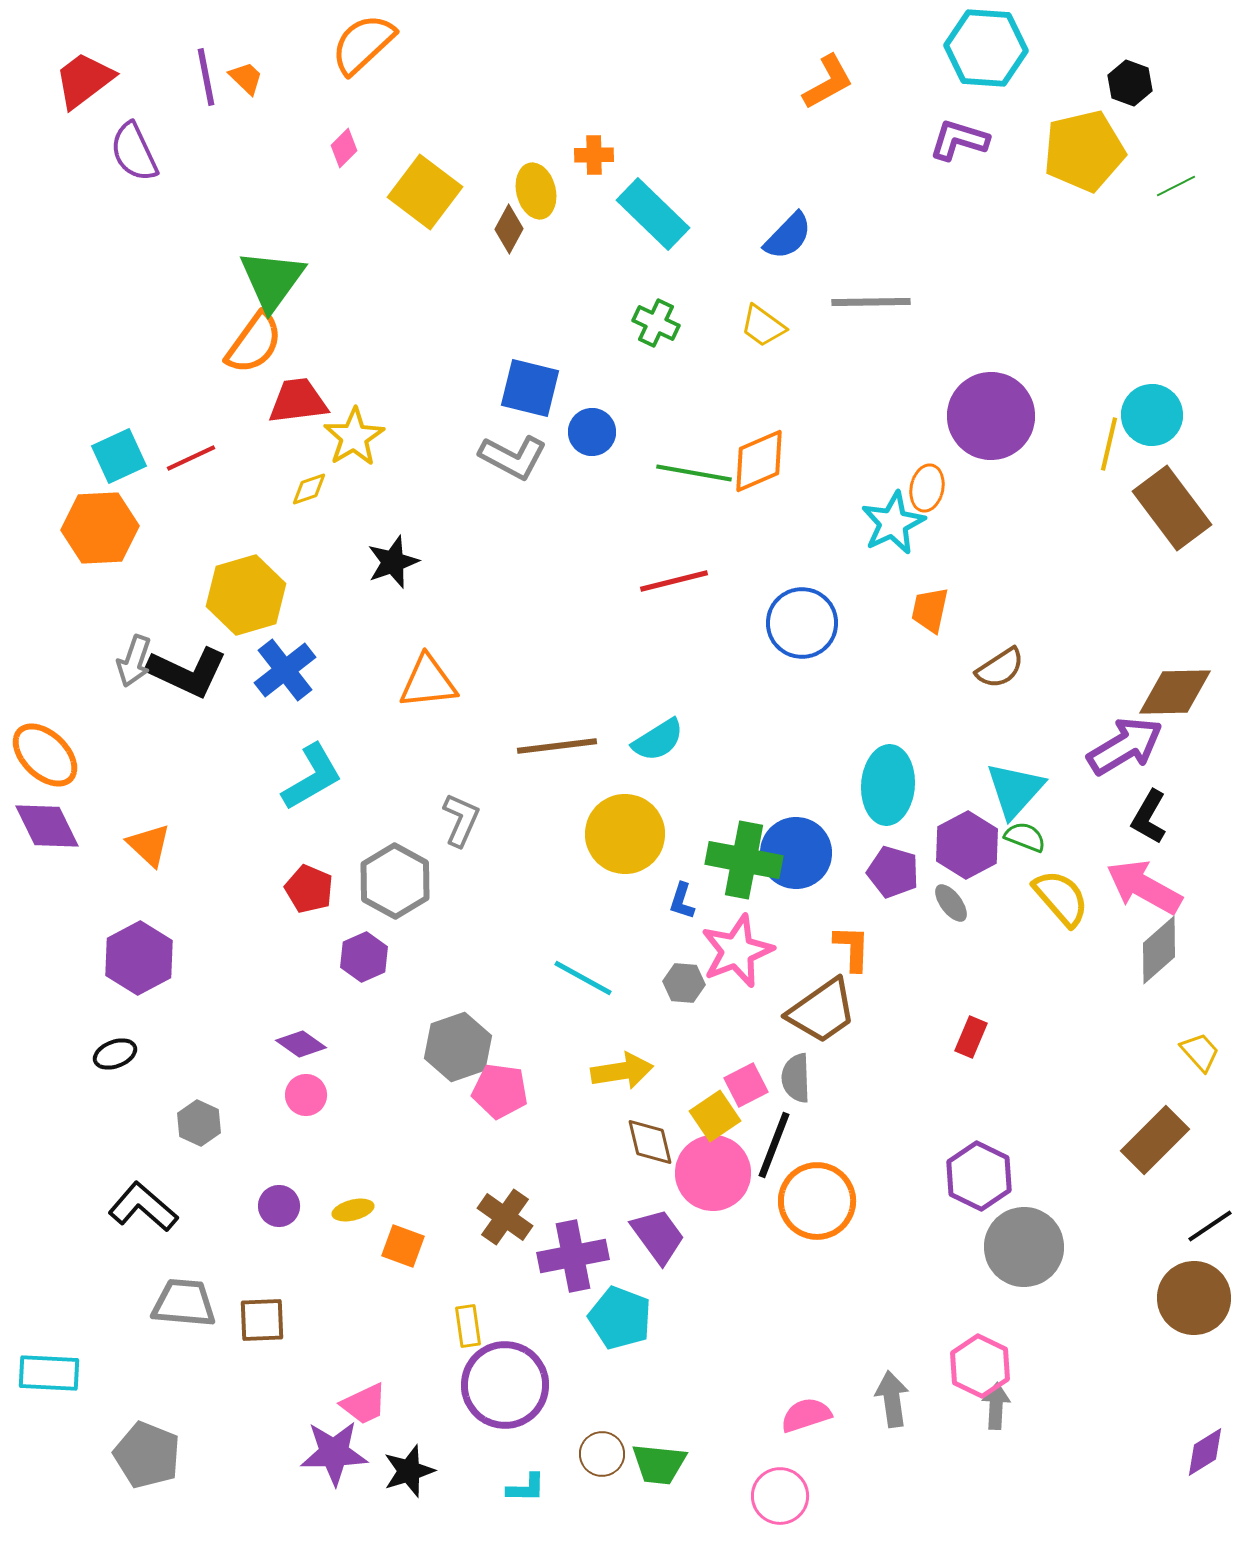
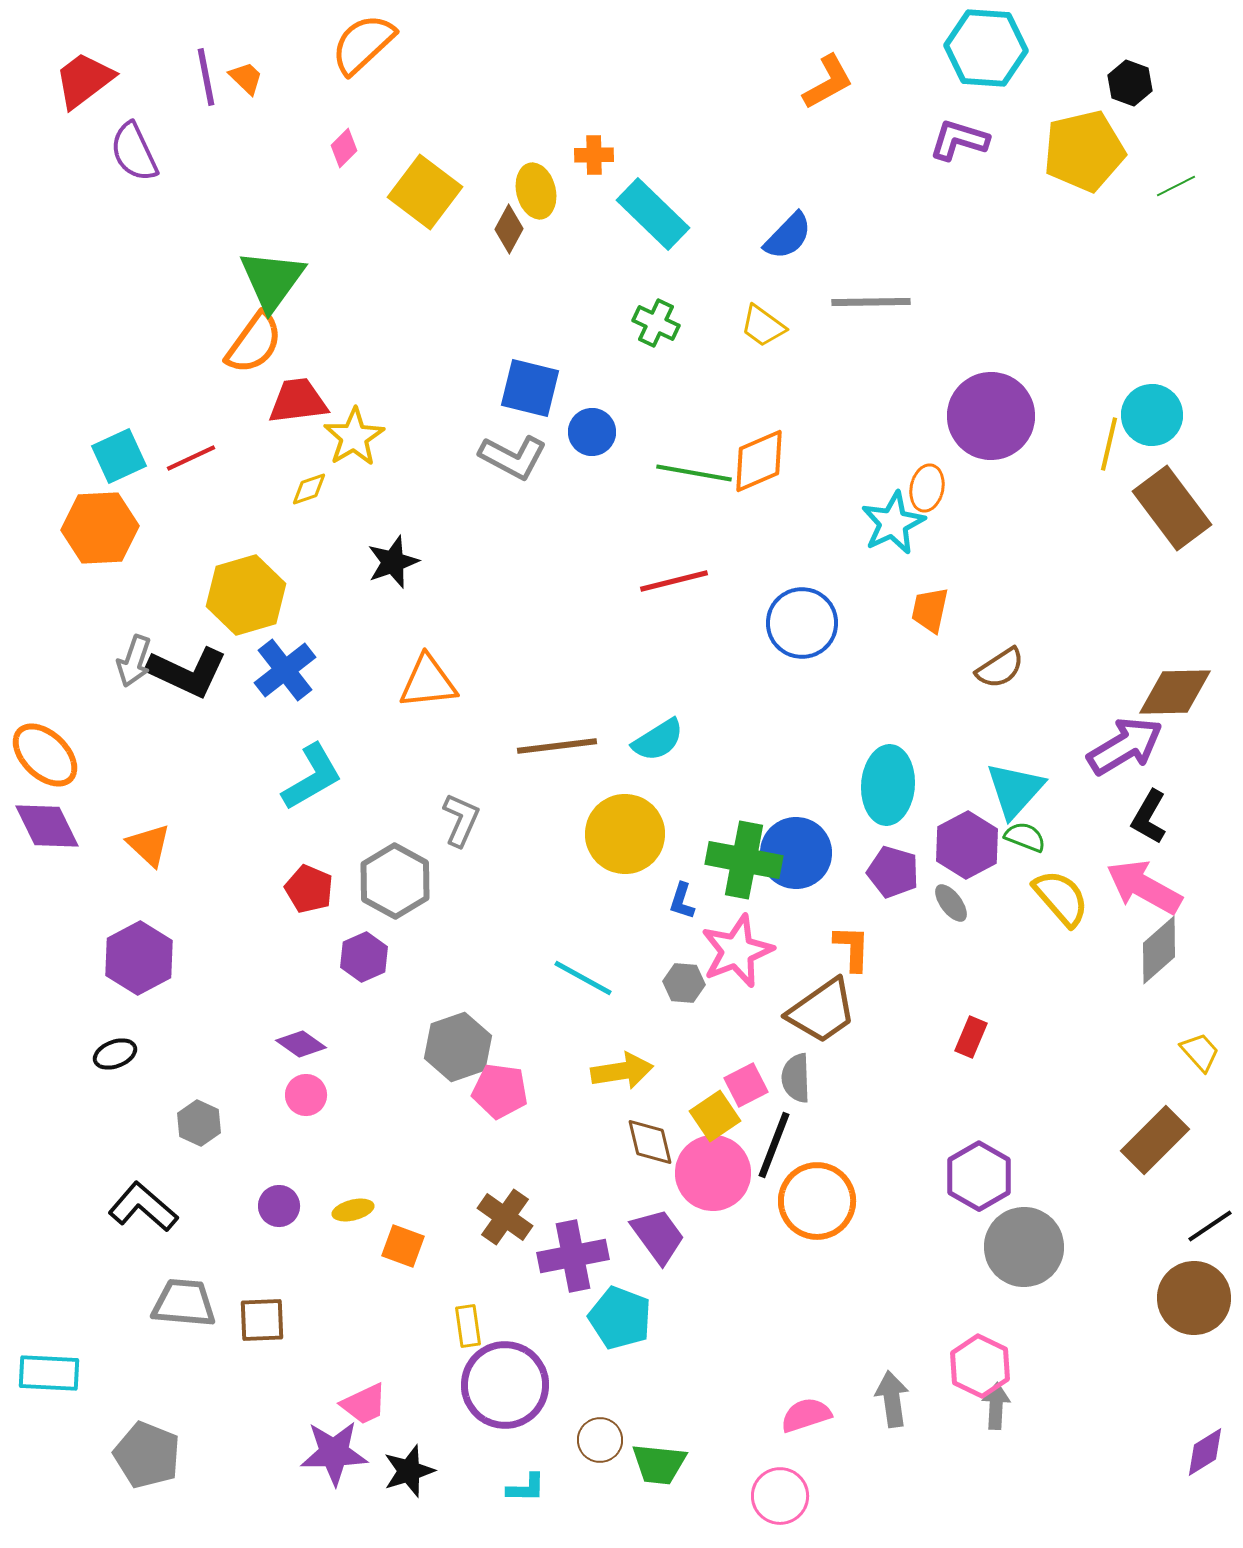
purple hexagon at (979, 1176): rotated 4 degrees clockwise
brown circle at (602, 1454): moved 2 px left, 14 px up
